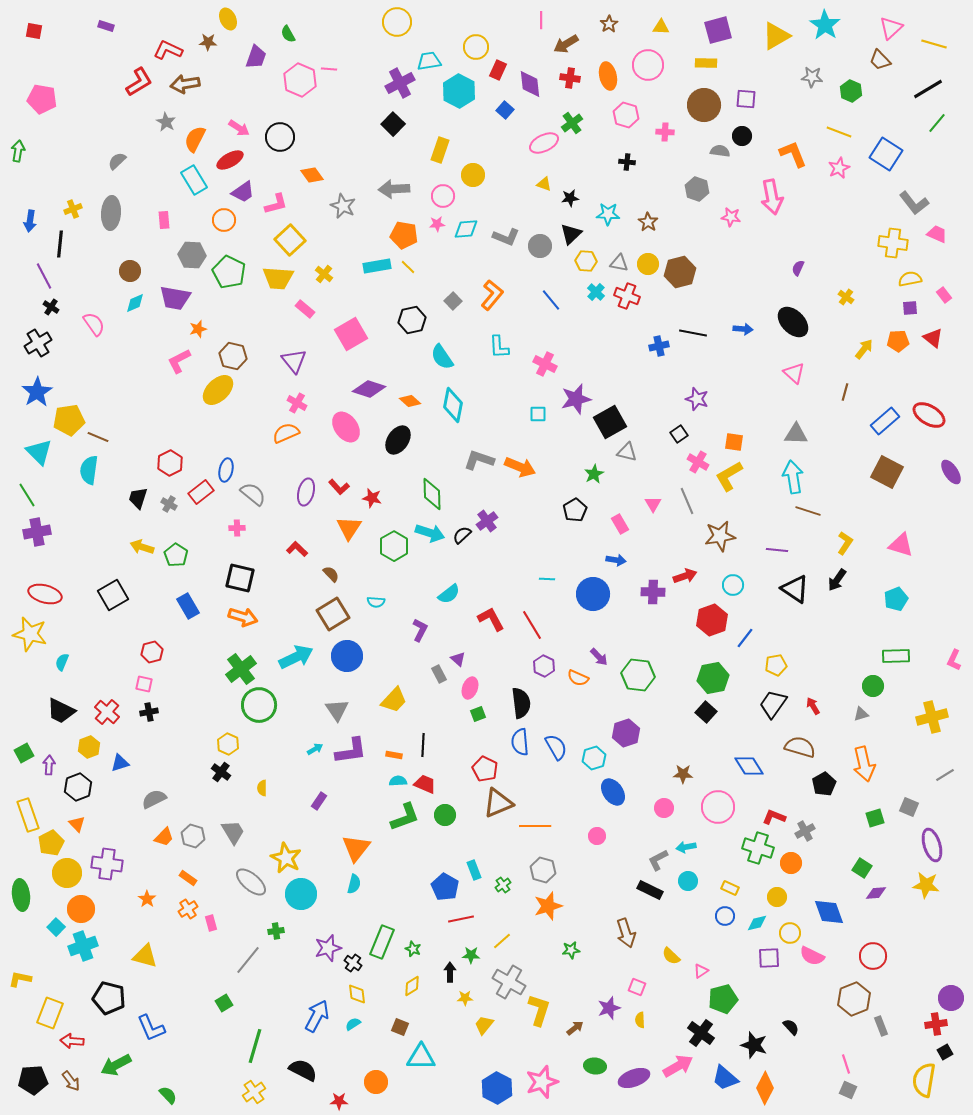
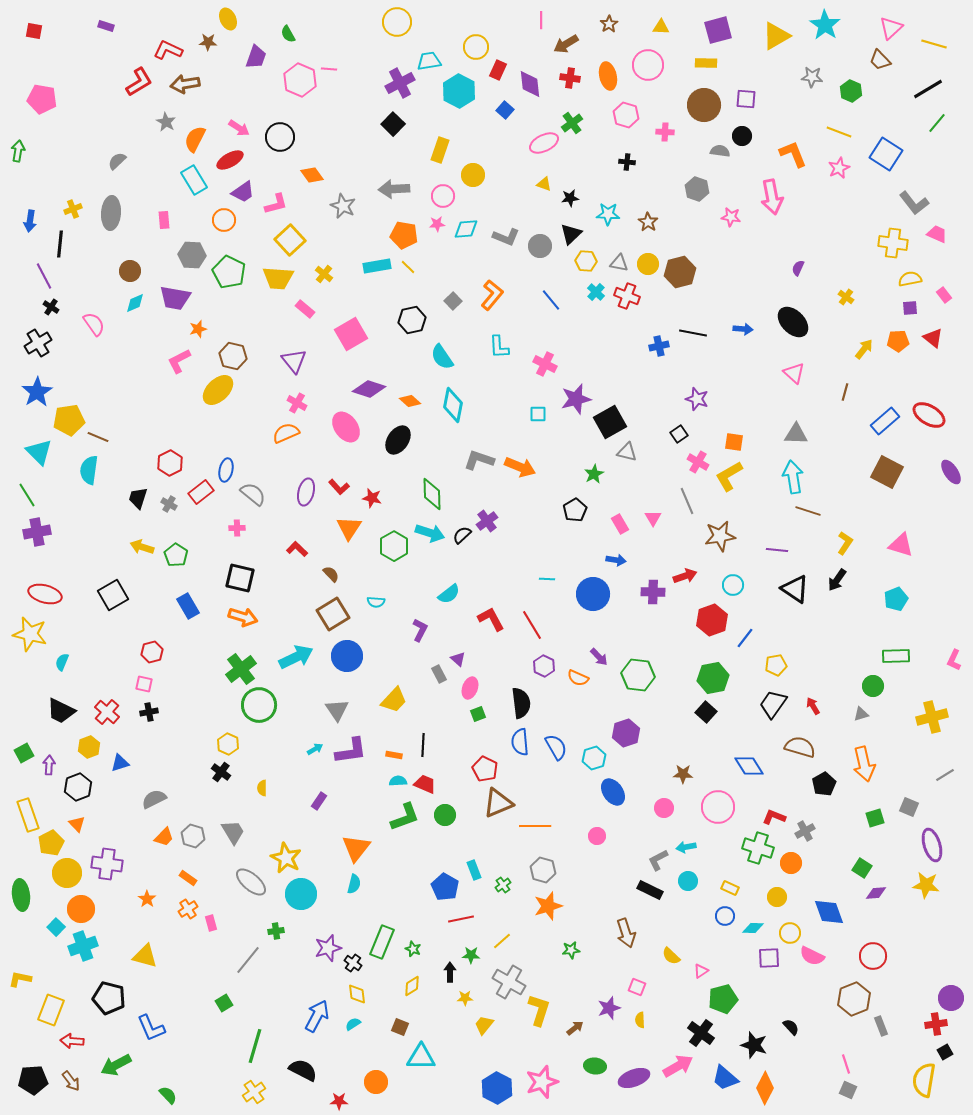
pink triangle at (653, 504): moved 14 px down
cyan diamond at (757, 923): moved 4 px left, 5 px down; rotated 15 degrees clockwise
yellow rectangle at (50, 1013): moved 1 px right, 3 px up
